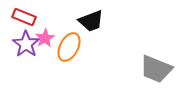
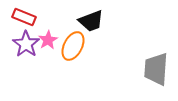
pink star: moved 3 px right, 2 px down
orange ellipse: moved 4 px right, 1 px up
gray trapezoid: rotated 72 degrees clockwise
